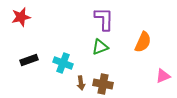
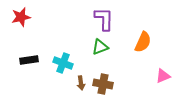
black rectangle: rotated 12 degrees clockwise
